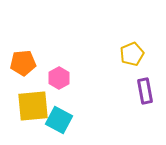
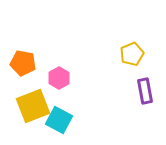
orange pentagon: rotated 15 degrees clockwise
yellow square: rotated 16 degrees counterclockwise
